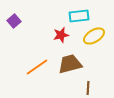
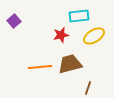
orange line: moved 3 px right; rotated 30 degrees clockwise
brown line: rotated 16 degrees clockwise
